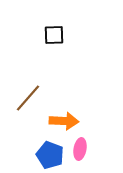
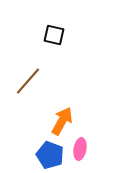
black square: rotated 15 degrees clockwise
brown line: moved 17 px up
orange arrow: moved 2 px left; rotated 64 degrees counterclockwise
